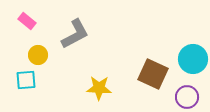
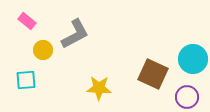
yellow circle: moved 5 px right, 5 px up
